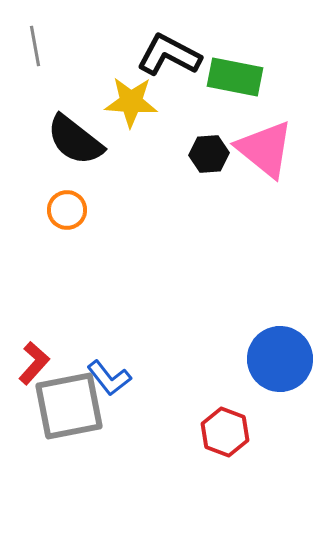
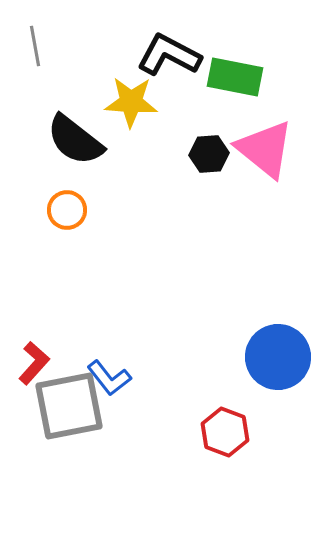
blue circle: moved 2 px left, 2 px up
